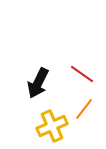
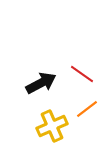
black arrow: moved 3 px right; rotated 144 degrees counterclockwise
orange line: moved 3 px right; rotated 15 degrees clockwise
